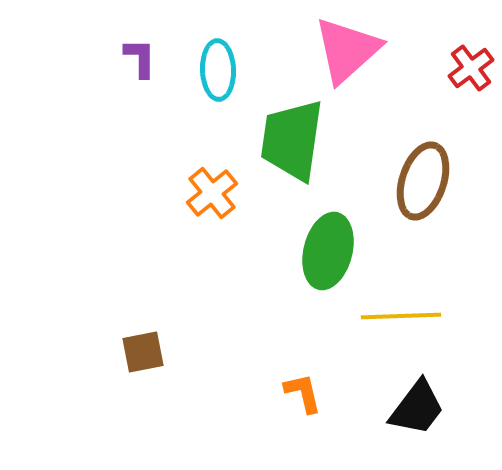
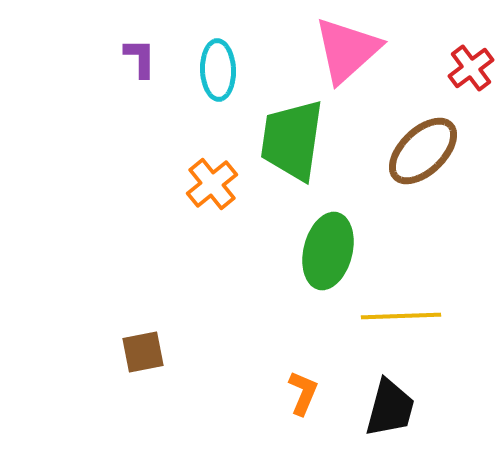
brown ellipse: moved 30 px up; rotated 28 degrees clockwise
orange cross: moved 9 px up
orange L-shape: rotated 36 degrees clockwise
black trapezoid: moved 27 px left; rotated 22 degrees counterclockwise
